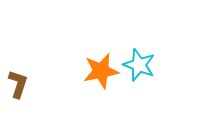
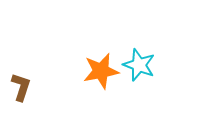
brown L-shape: moved 3 px right, 3 px down
